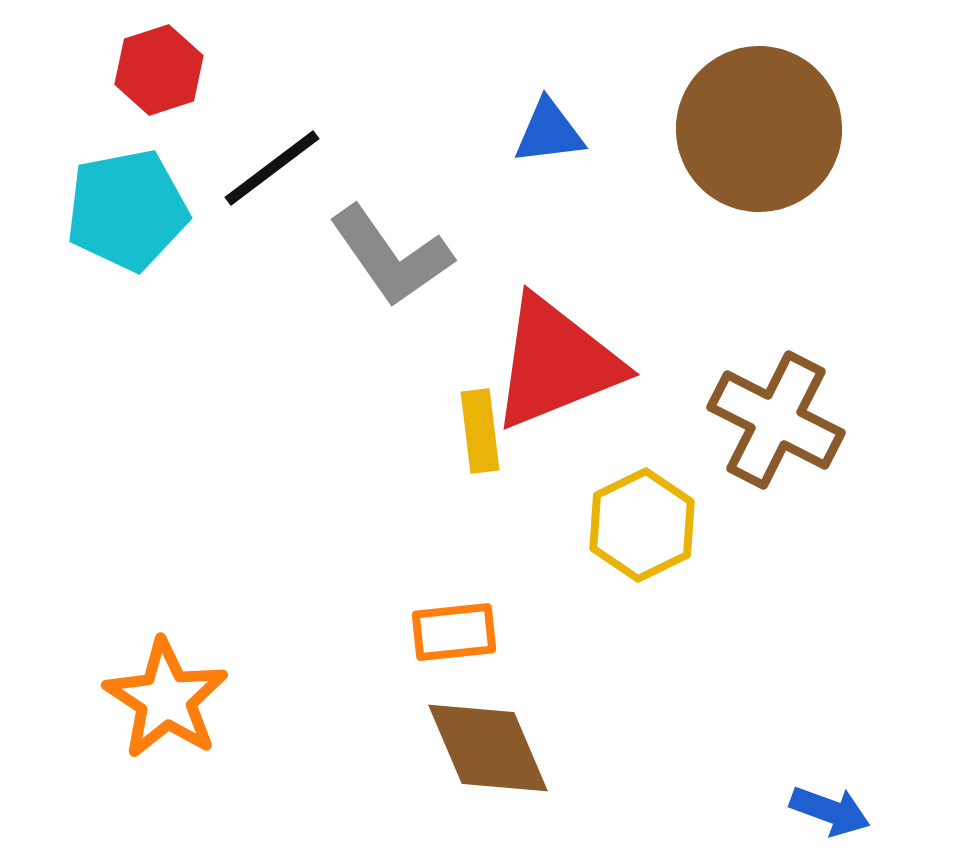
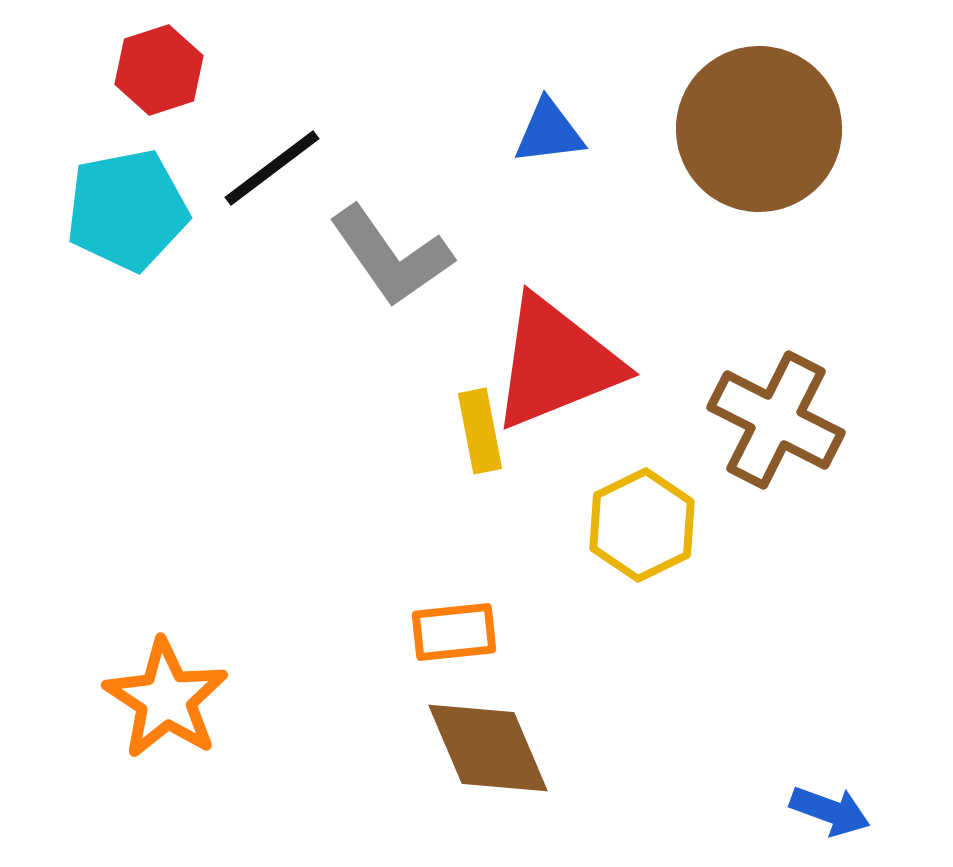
yellow rectangle: rotated 4 degrees counterclockwise
